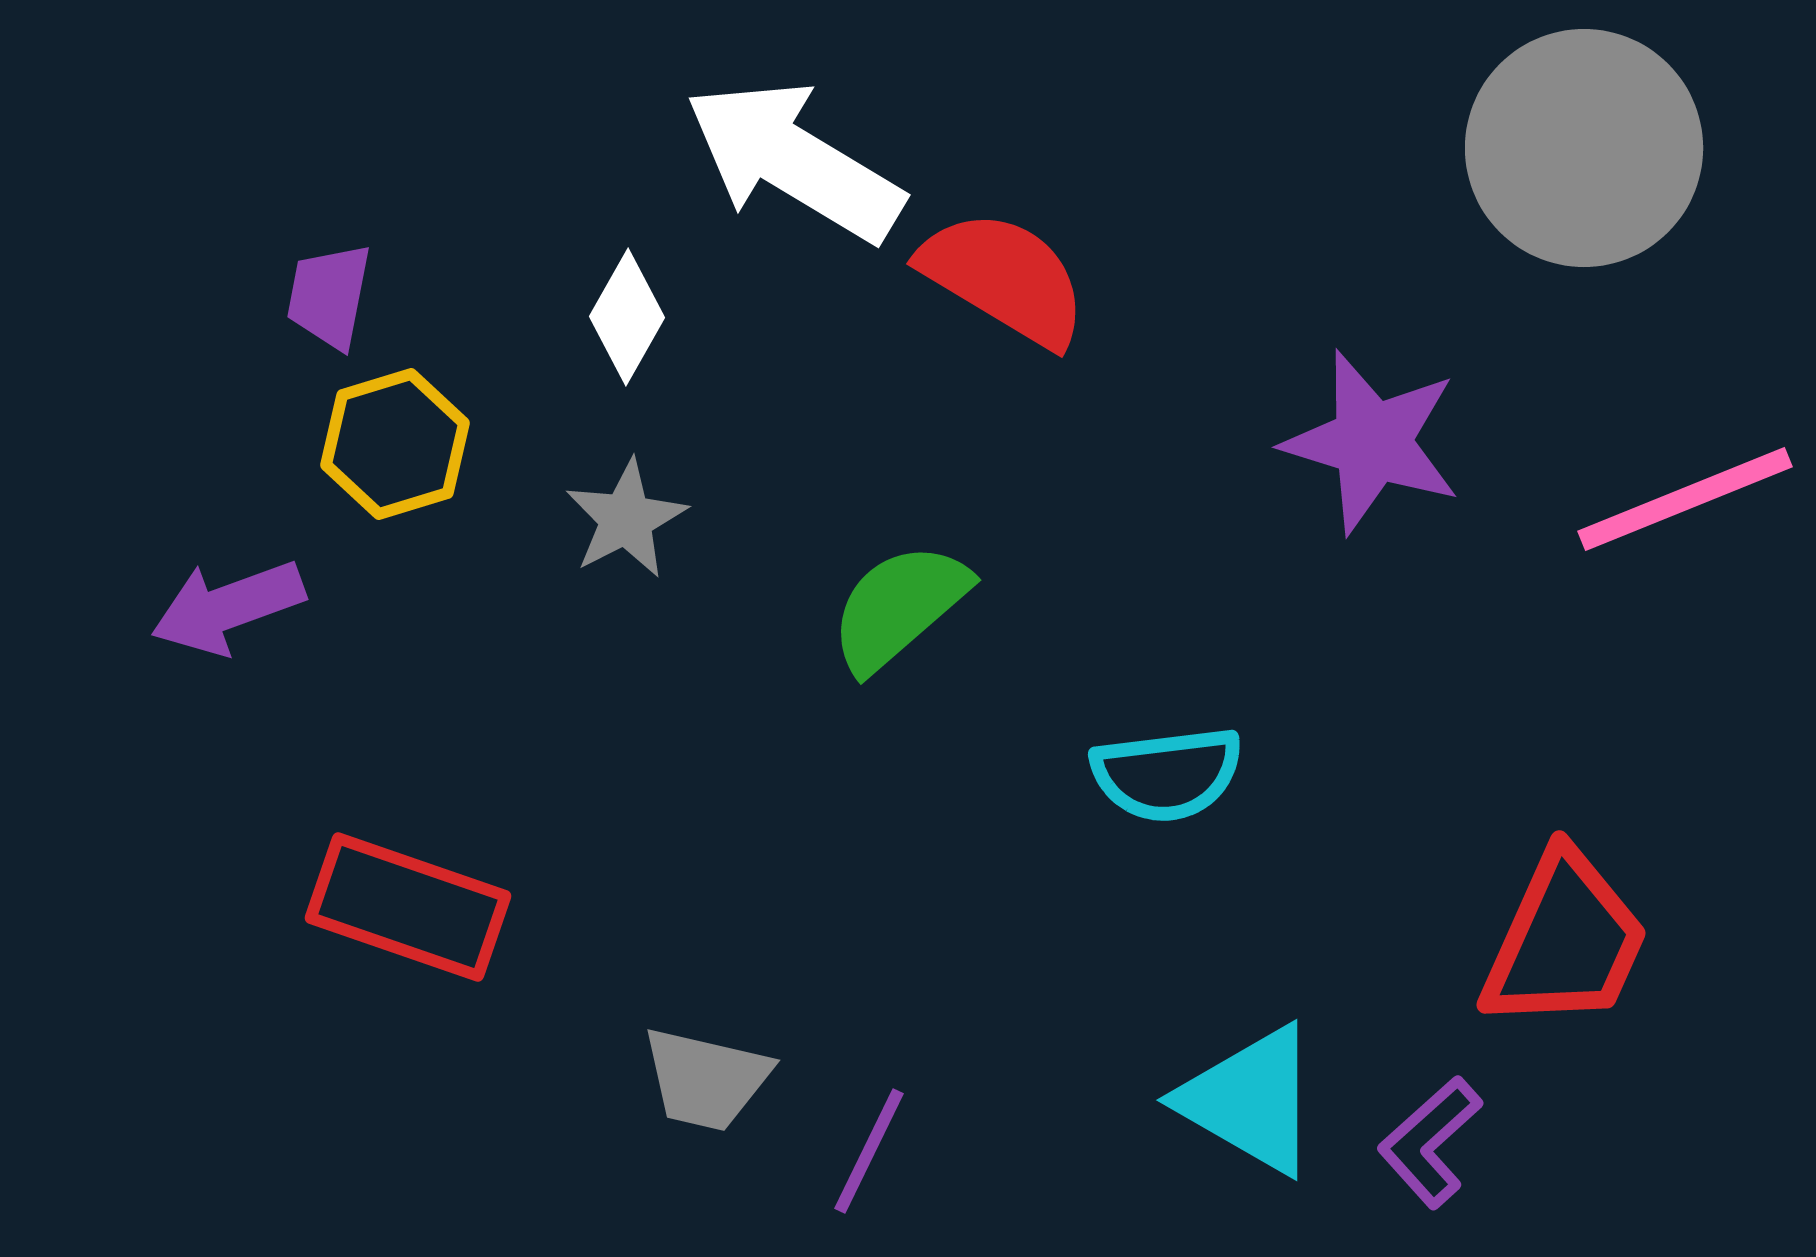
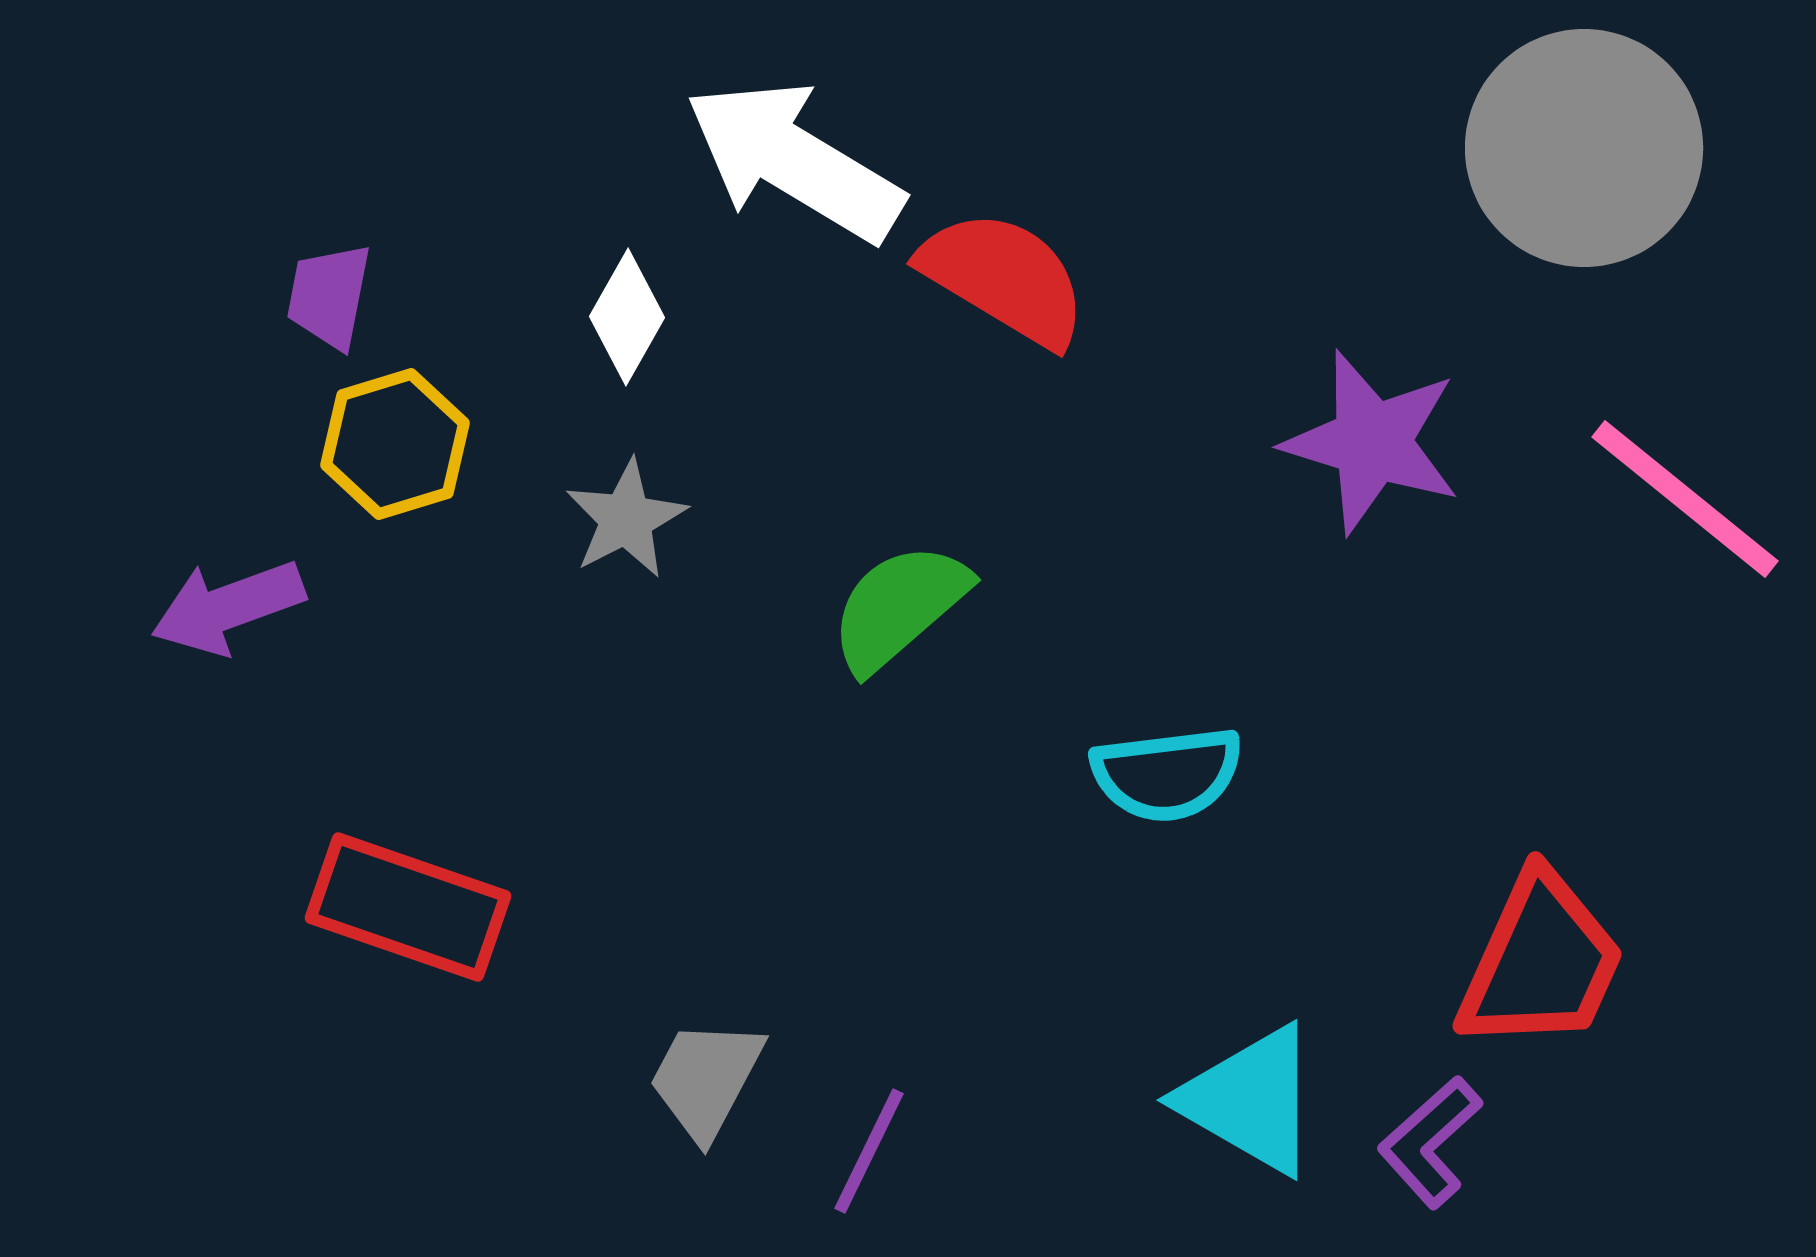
pink line: rotated 61 degrees clockwise
red trapezoid: moved 24 px left, 21 px down
gray trapezoid: rotated 105 degrees clockwise
